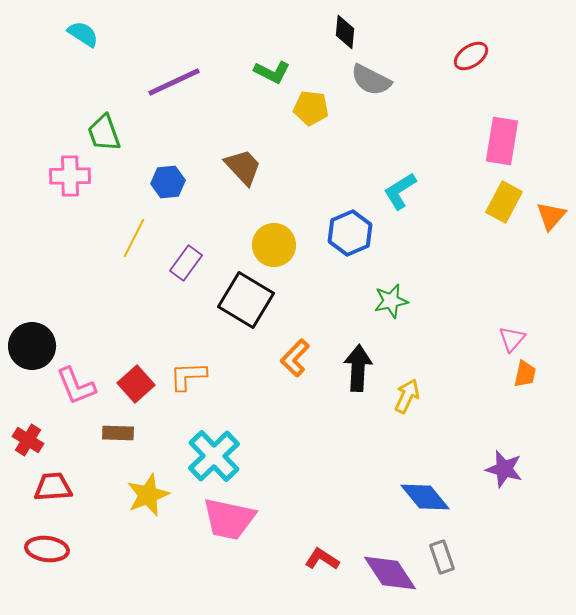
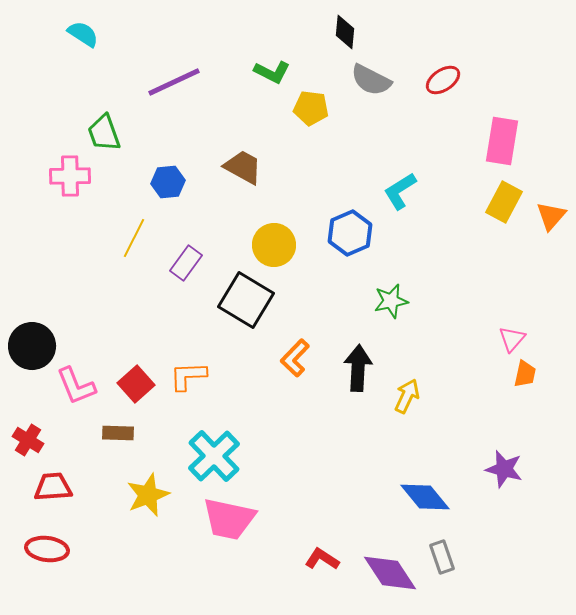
red ellipse at (471, 56): moved 28 px left, 24 px down
brown trapezoid at (243, 167): rotated 18 degrees counterclockwise
